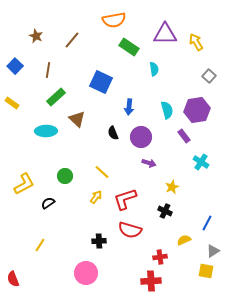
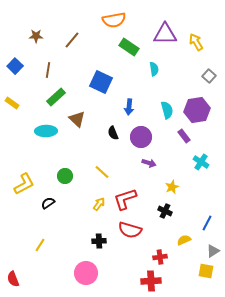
brown star at (36, 36): rotated 24 degrees counterclockwise
yellow arrow at (96, 197): moved 3 px right, 7 px down
